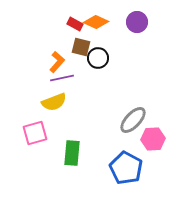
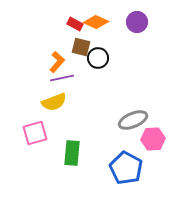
gray ellipse: rotated 24 degrees clockwise
